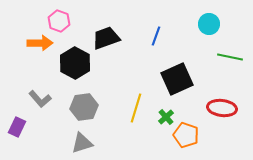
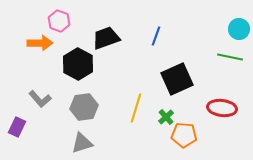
cyan circle: moved 30 px right, 5 px down
black hexagon: moved 3 px right, 1 px down
orange pentagon: moved 2 px left; rotated 15 degrees counterclockwise
